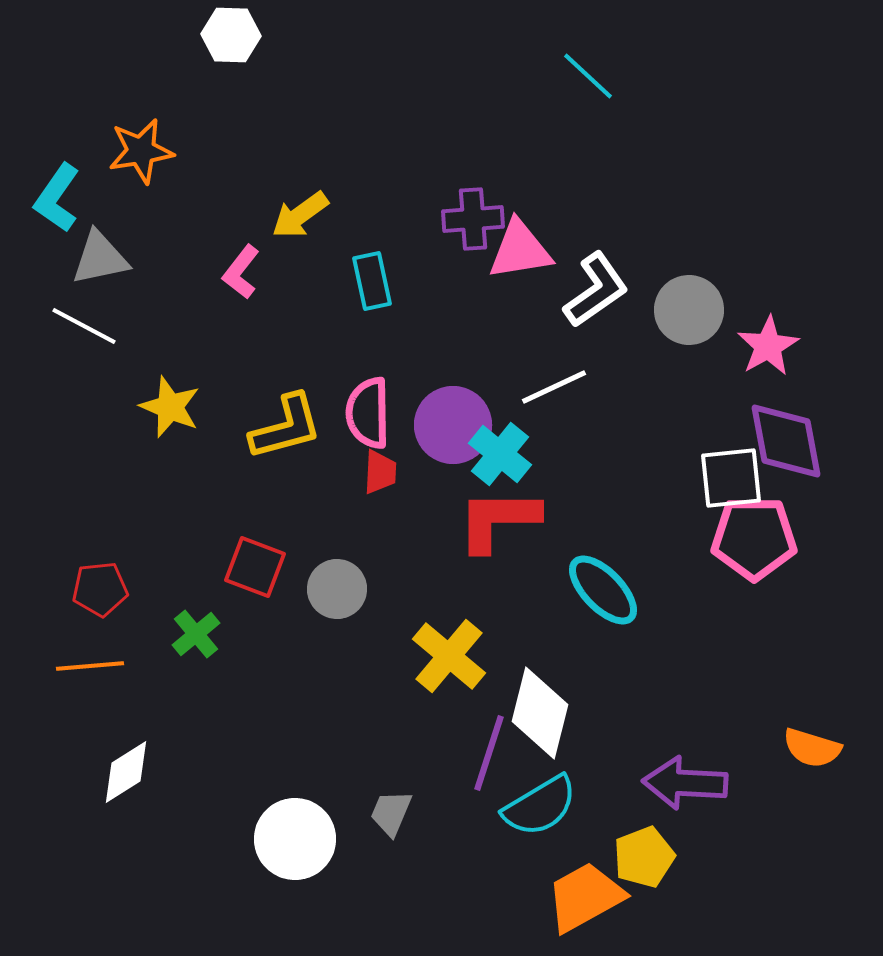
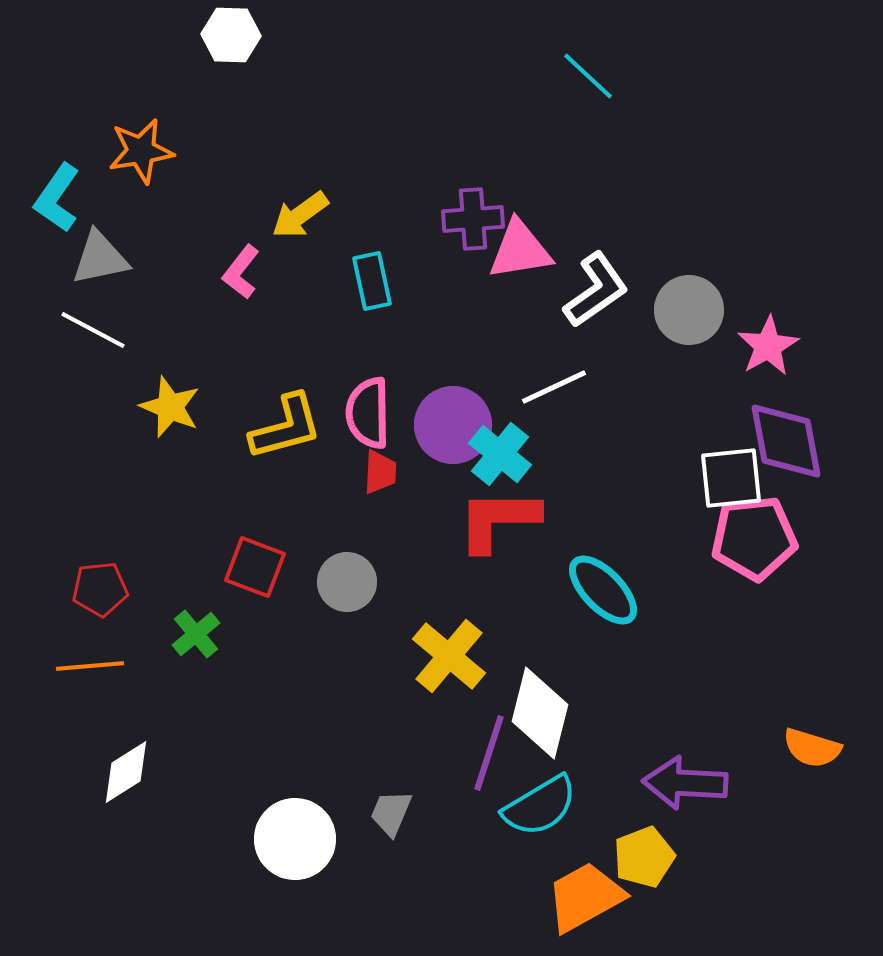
white line at (84, 326): moved 9 px right, 4 px down
pink pentagon at (754, 538): rotated 6 degrees counterclockwise
gray circle at (337, 589): moved 10 px right, 7 px up
